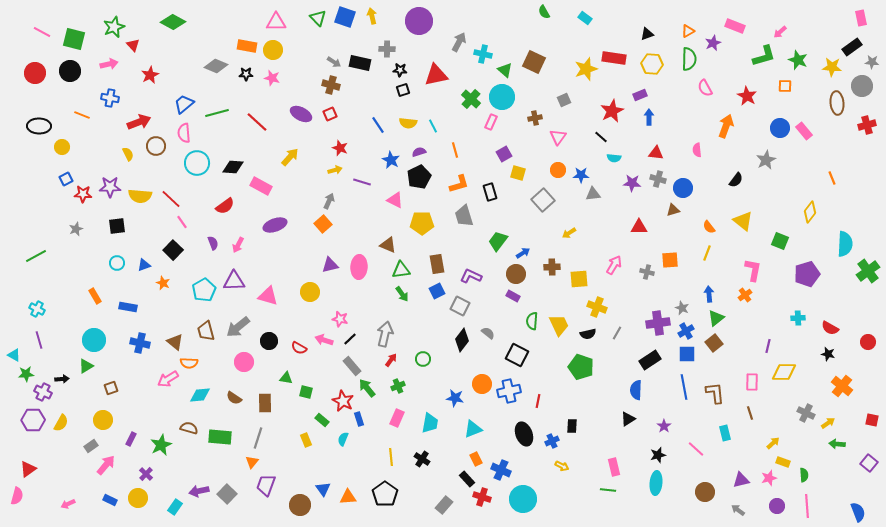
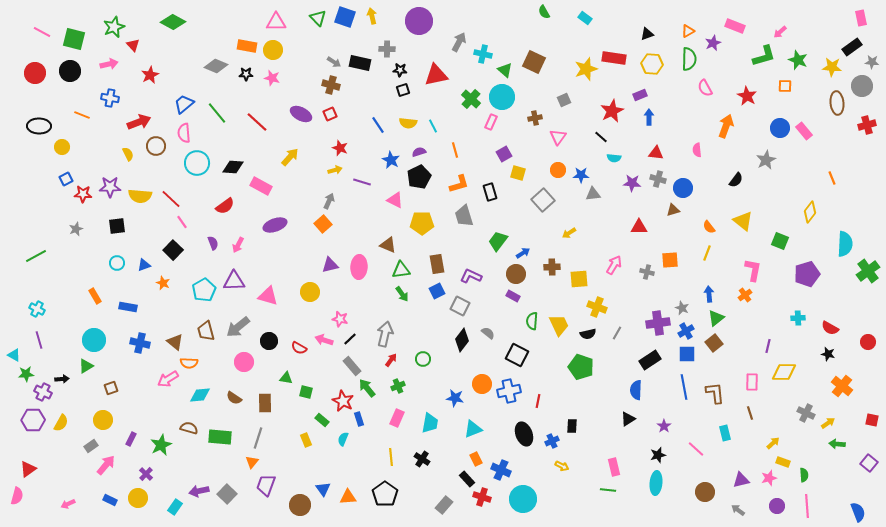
green line at (217, 113): rotated 65 degrees clockwise
